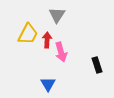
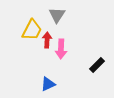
yellow trapezoid: moved 4 px right, 4 px up
pink arrow: moved 3 px up; rotated 18 degrees clockwise
black rectangle: rotated 63 degrees clockwise
blue triangle: rotated 35 degrees clockwise
